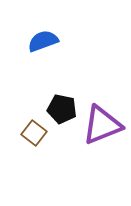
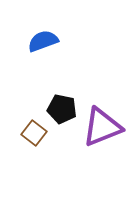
purple triangle: moved 2 px down
